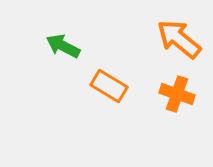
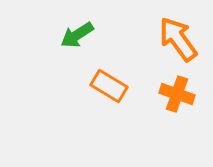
orange arrow: moved 1 px left; rotated 15 degrees clockwise
green arrow: moved 14 px right, 11 px up; rotated 60 degrees counterclockwise
